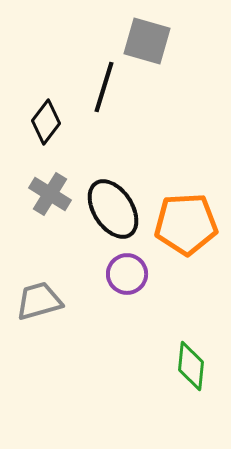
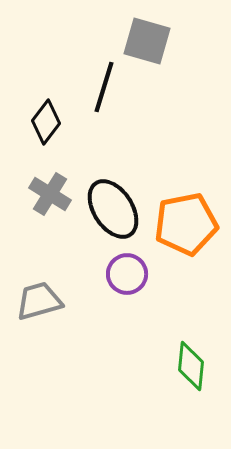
orange pentagon: rotated 8 degrees counterclockwise
